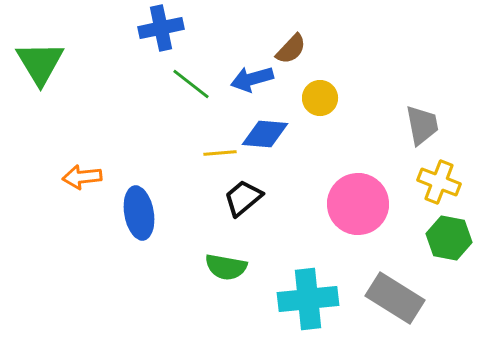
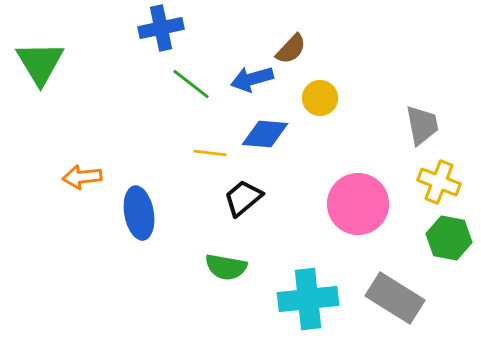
yellow line: moved 10 px left; rotated 12 degrees clockwise
